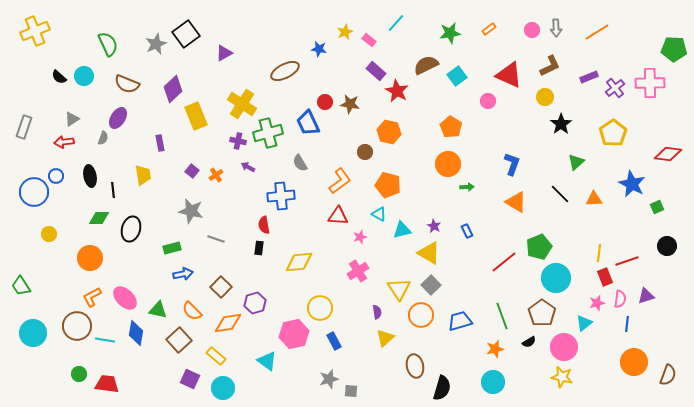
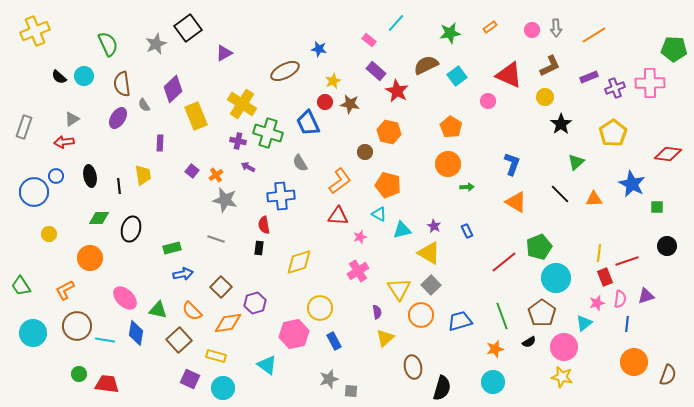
orange rectangle at (489, 29): moved 1 px right, 2 px up
yellow star at (345, 32): moved 12 px left, 49 px down
orange line at (597, 32): moved 3 px left, 3 px down
black square at (186, 34): moved 2 px right, 6 px up
brown semicircle at (127, 84): moved 5 px left; rotated 60 degrees clockwise
purple cross at (615, 88): rotated 18 degrees clockwise
green cross at (268, 133): rotated 32 degrees clockwise
gray semicircle at (103, 138): moved 41 px right, 33 px up; rotated 128 degrees clockwise
purple rectangle at (160, 143): rotated 14 degrees clockwise
black line at (113, 190): moved 6 px right, 4 px up
green square at (657, 207): rotated 24 degrees clockwise
gray star at (191, 211): moved 34 px right, 11 px up
yellow diamond at (299, 262): rotated 12 degrees counterclockwise
orange L-shape at (92, 297): moved 27 px left, 7 px up
yellow rectangle at (216, 356): rotated 24 degrees counterclockwise
cyan triangle at (267, 361): moved 4 px down
brown ellipse at (415, 366): moved 2 px left, 1 px down
